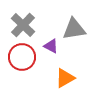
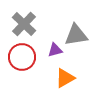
gray cross: moved 1 px right, 1 px up
gray triangle: moved 2 px right, 6 px down
purple triangle: moved 4 px right, 4 px down; rotated 42 degrees counterclockwise
